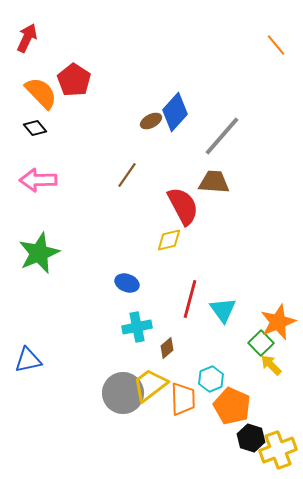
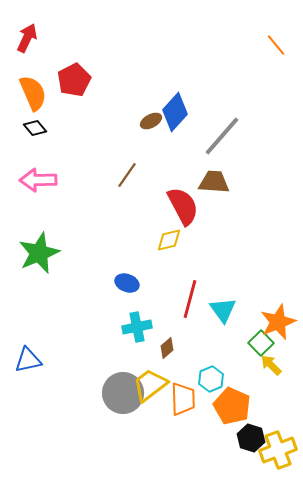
red pentagon: rotated 12 degrees clockwise
orange semicircle: moved 8 px left; rotated 21 degrees clockwise
